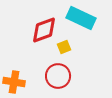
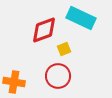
yellow square: moved 2 px down
